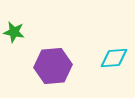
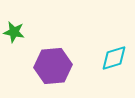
cyan diamond: rotated 12 degrees counterclockwise
